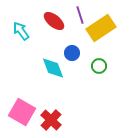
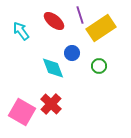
red cross: moved 16 px up
